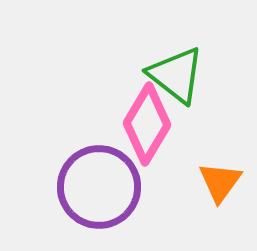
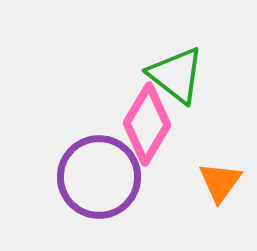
purple circle: moved 10 px up
